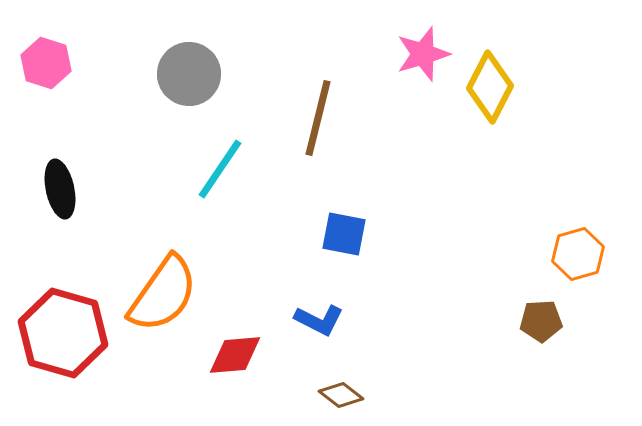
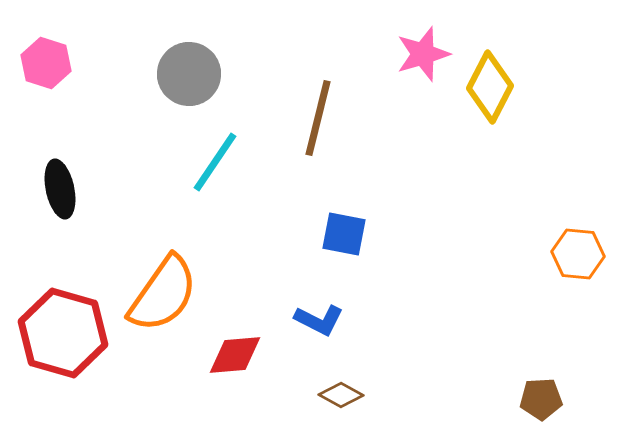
cyan line: moved 5 px left, 7 px up
orange hexagon: rotated 21 degrees clockwise
brown pentagon: moved 78 px down
brown diamond: rotated 9 degrees counterclockwise
